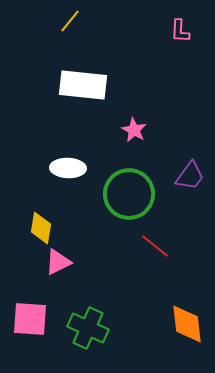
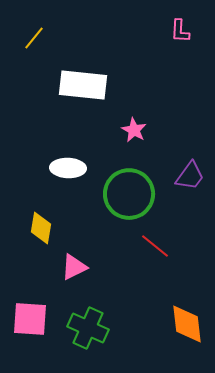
yellow line: moved 36 px left, 17 px down
pink triangle: moved 16 px right, 5 px down
